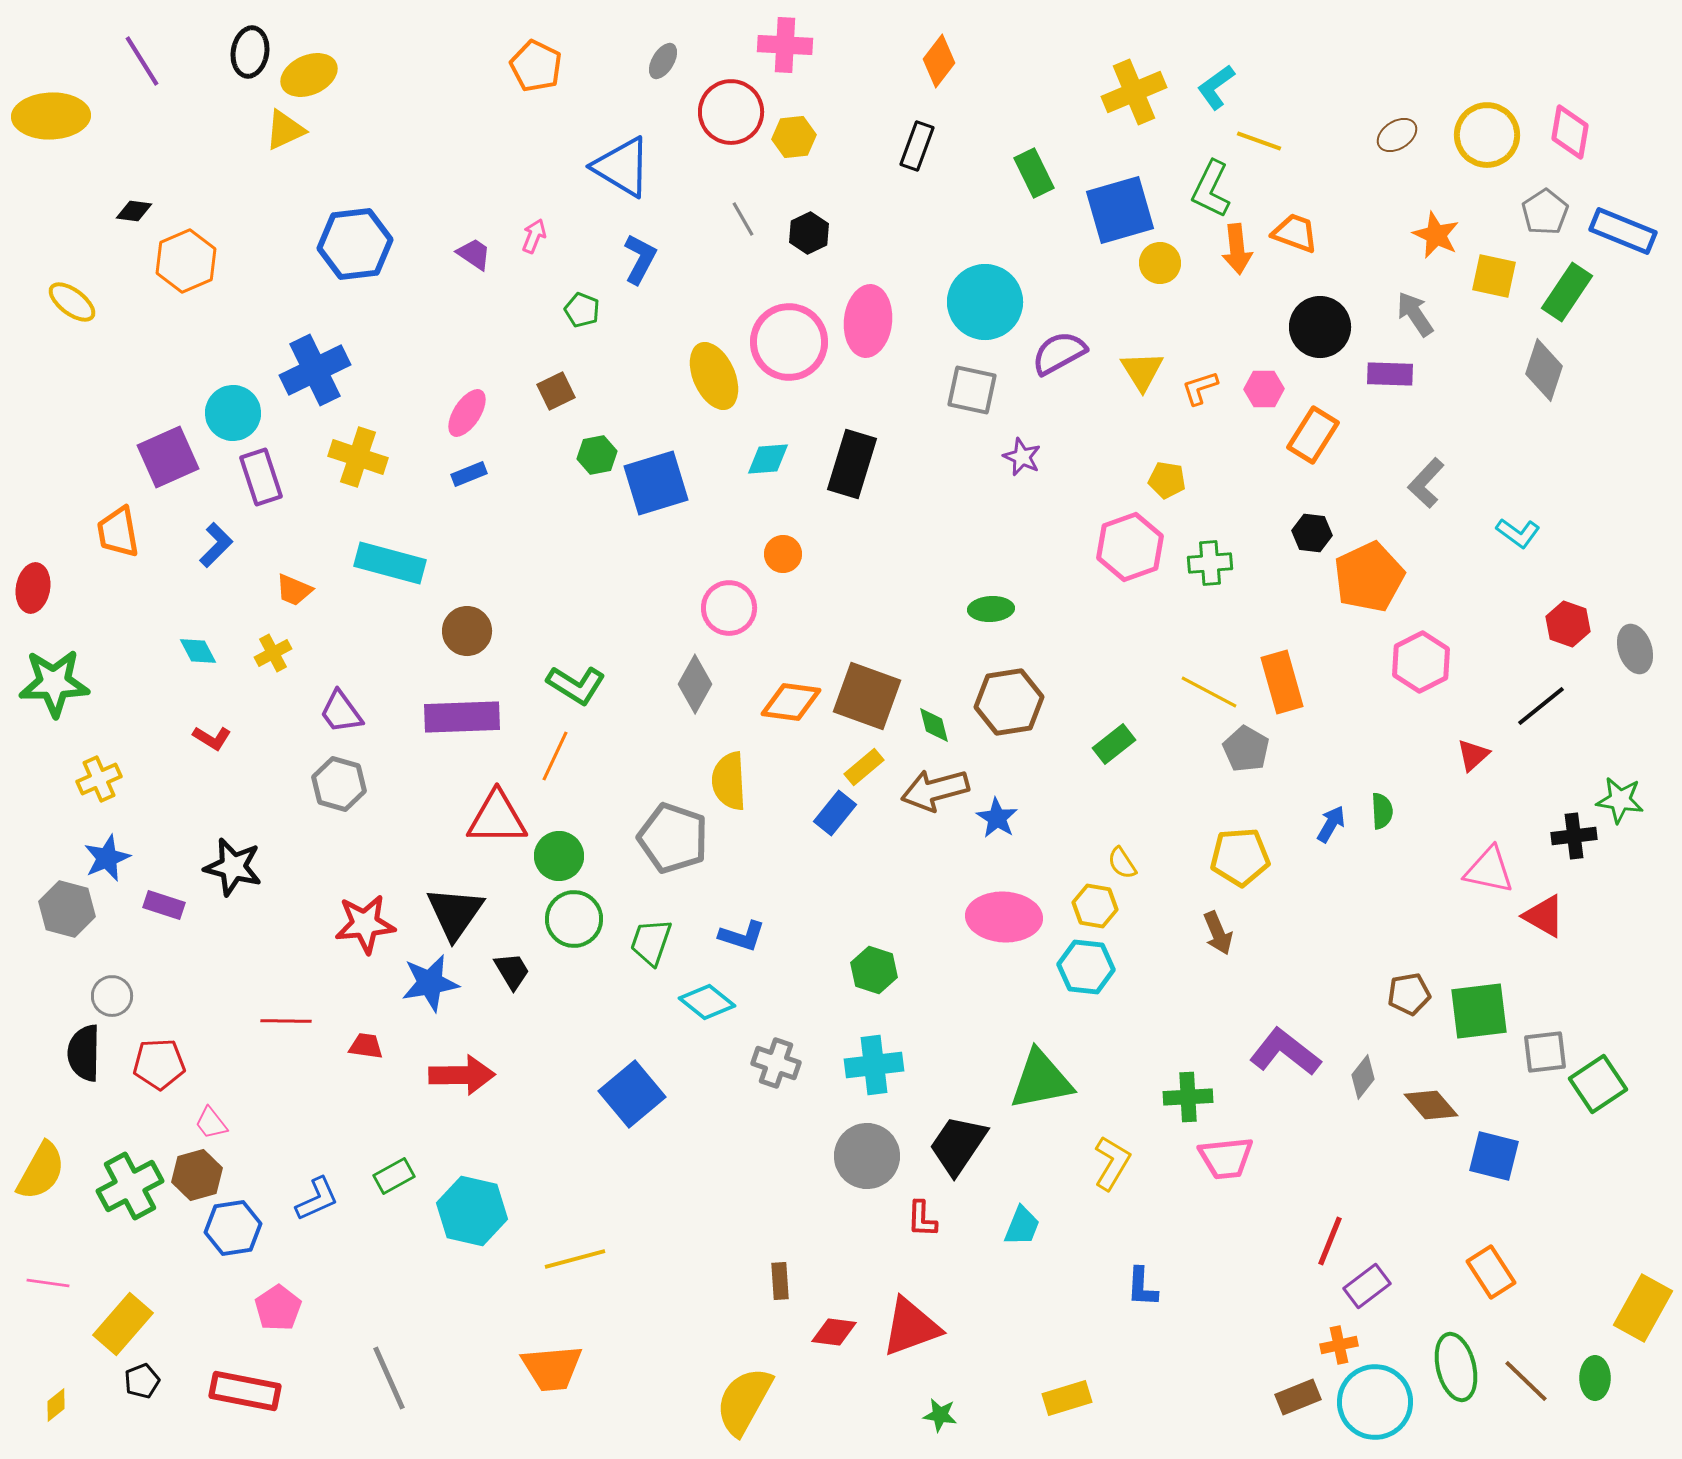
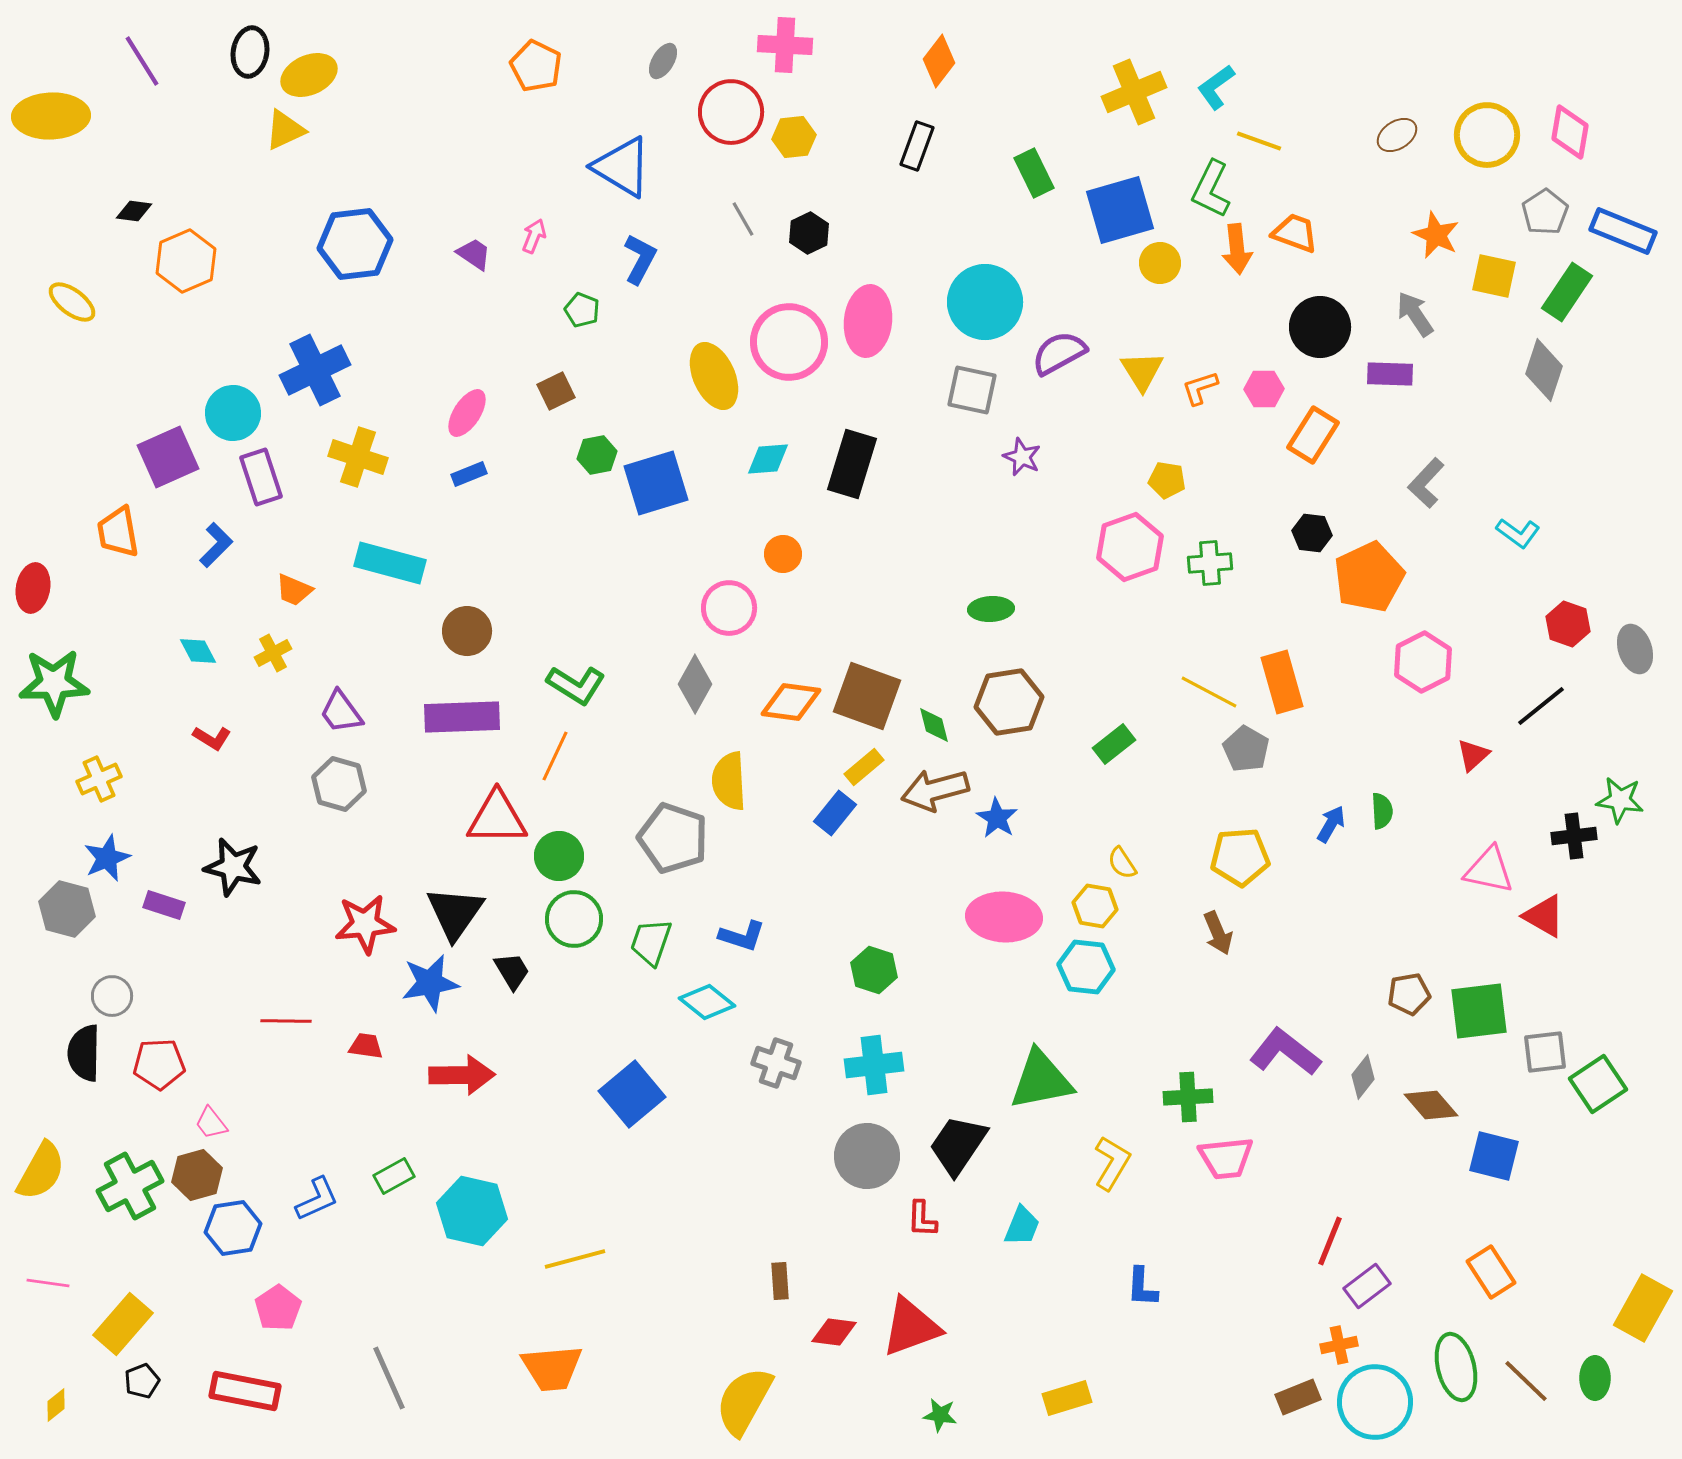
pink hexagon at (1421, 662): moved 2 px right
